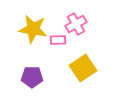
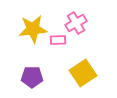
pink cross: moved 1 px up
yellow star: rotated 16 degrees counterclockwise
yellow square: moved 5 px down
